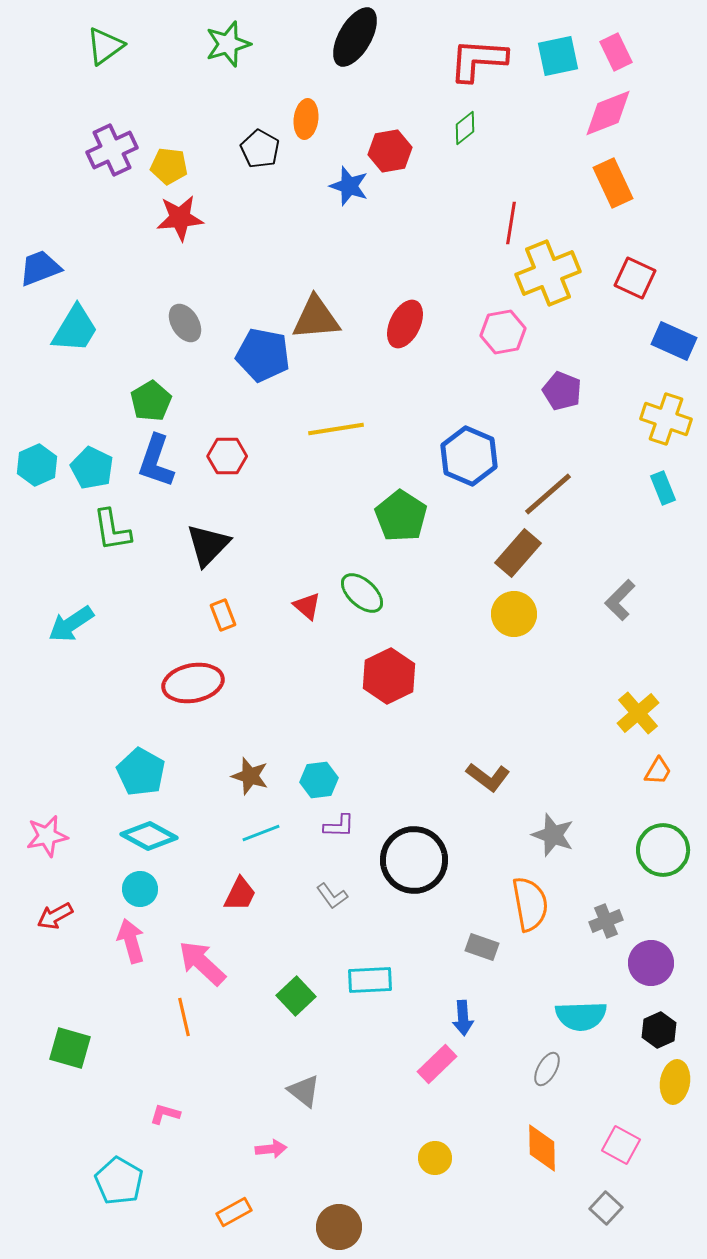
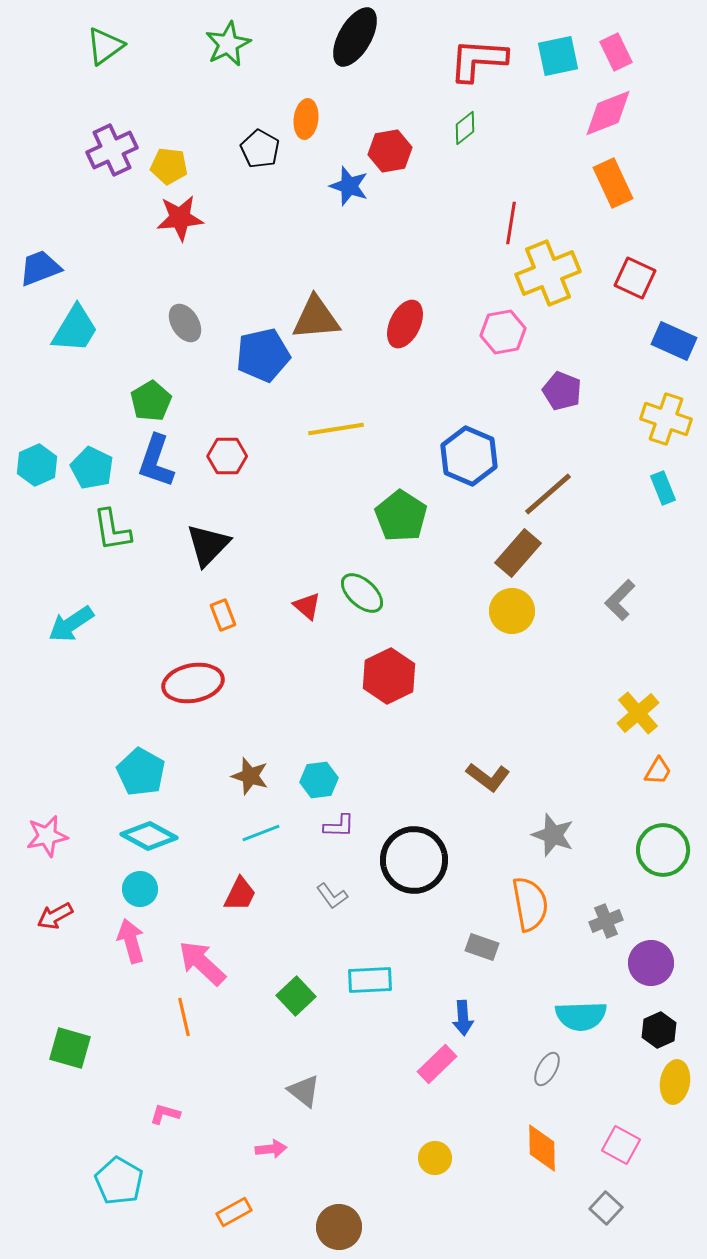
green star at (228, 44): rotated 9 degrees counterclockwise
blue pentagon at (263, 355): rotated 24 degrees counterclockwise
yellow circle at (514, 614): moved 2 px left, 3 px up
